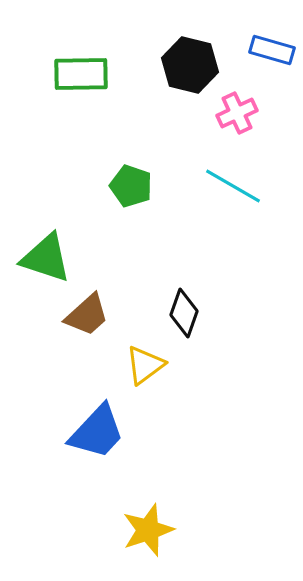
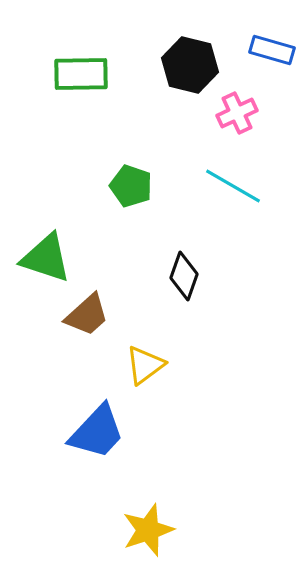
black diamond: moved 37 px up
